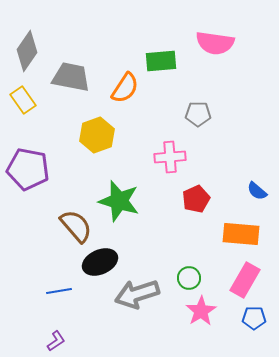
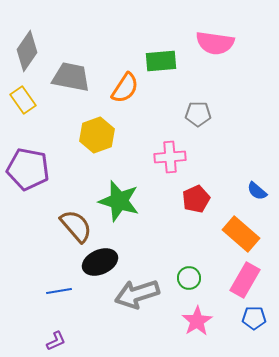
orange rectangle: rotated 36 degrees clockwise
pink star: moved 4 px left, 10 px down
purple L-shape: rotated 10 degrees clockwise
